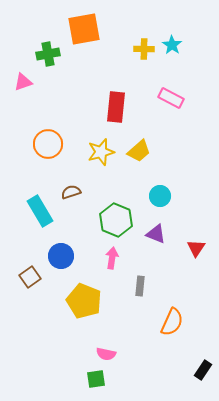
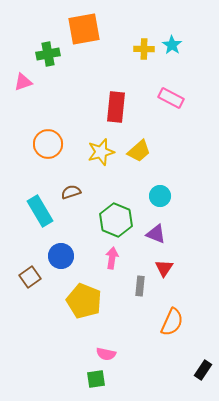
red triangle: moved 32 px left, 20 px down
